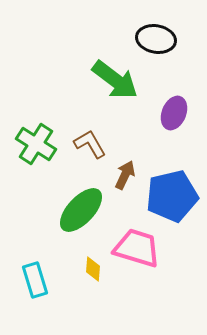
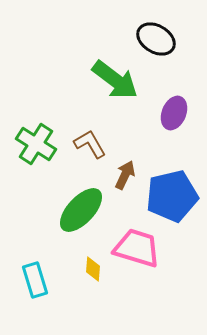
black ellipse: rotated 21 degrees clockwise
